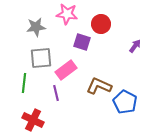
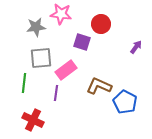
pink star: moved 6 px left
purple arrow: moved 1 px right, 1 px down
purple line: rotated 21 degrees clockwise
